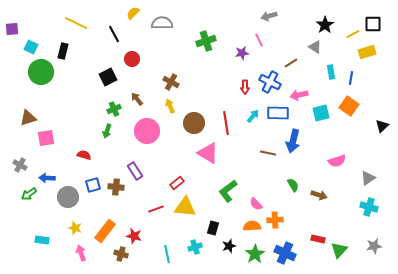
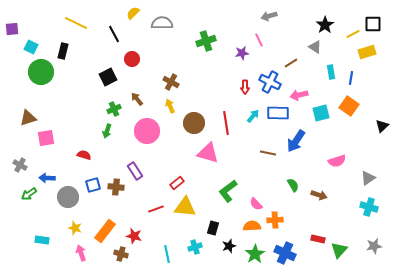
blue arrow at (293, 141): moved 3 px right; rotated 20 degrees clockwise
pink triangle at (208, 153): rotated 15 degrees counterclockwise
